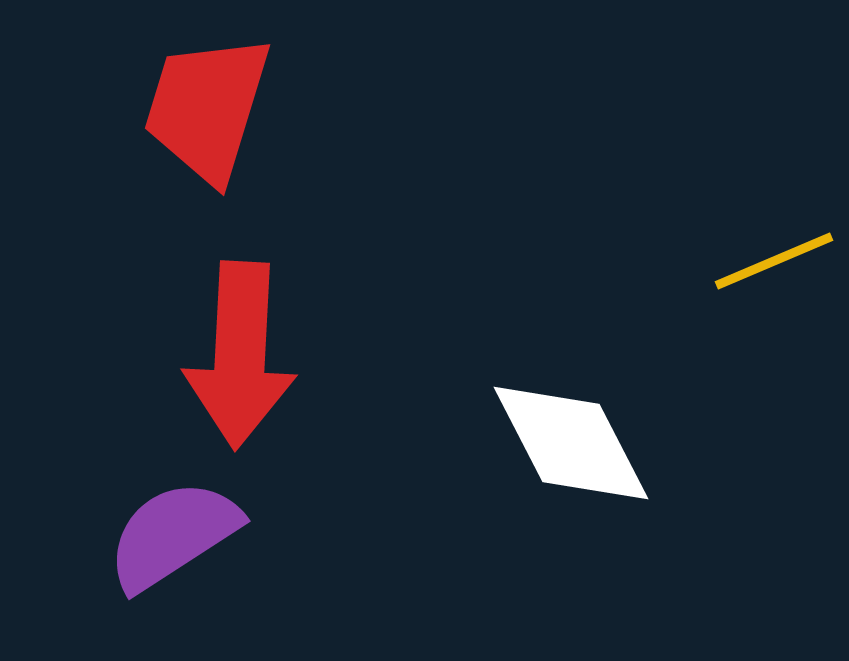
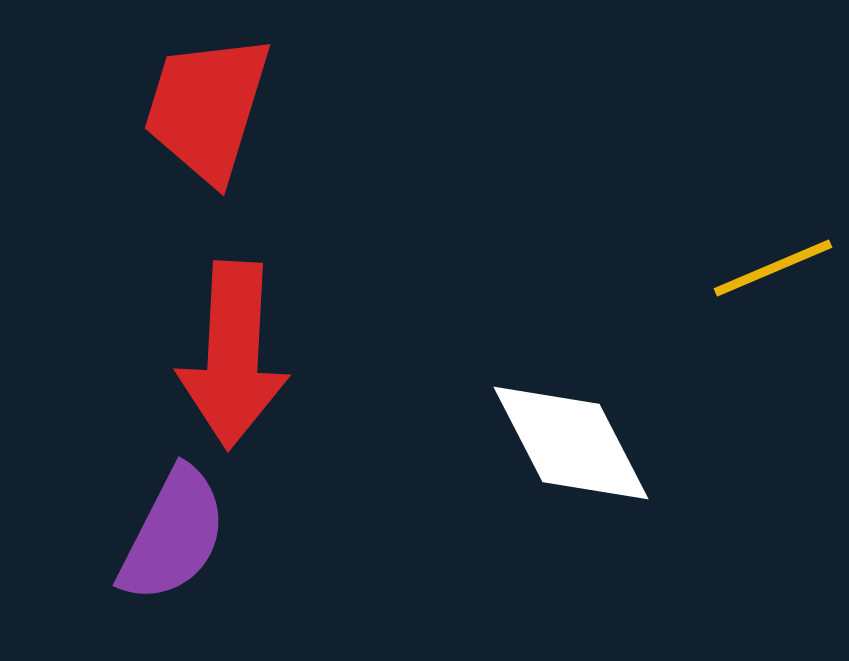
yellow line: moved 1 px left, 7 px down
red arrow: moved 7 px left
purple semicircle: rotated 150 degrees clockwise
